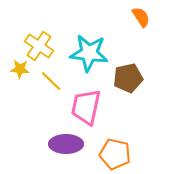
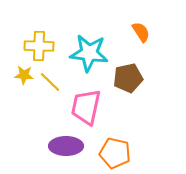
orange semicircle: moved 15 px down
yellow cross: rotated 32 degrees counterclockwise
yellow star: moved 4 px right, 6 px down
yellow line: moved 1 px left, 1 px down
purple ellipse: moved 2 px down
orange pentagon: moved 1 px up
